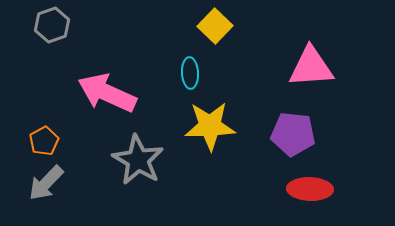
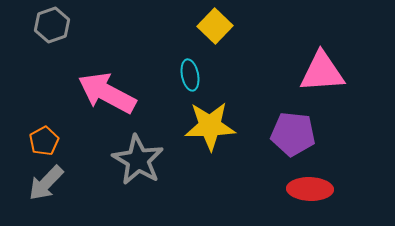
pink triangle: moved 11 px right, 5 px down
cyan ellipse: moved 2 px down; rotated 8 degrees counterclockwise
pink arrow: rotated 4 degrees clockwise
